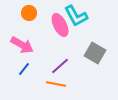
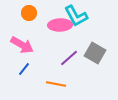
pink ellipse: rotated 65 degrees counterclockwise
purple line: moved 9 px right, 8 px up
